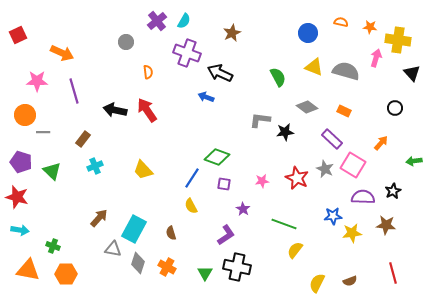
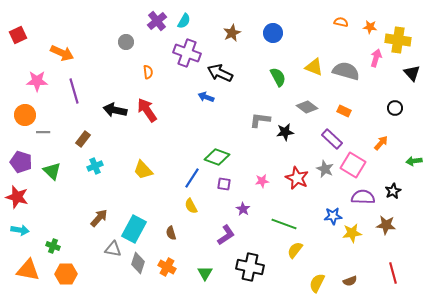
blue circle at (308, 33): moved 35 px left
black cross at (237, 267): moved 13 px right
